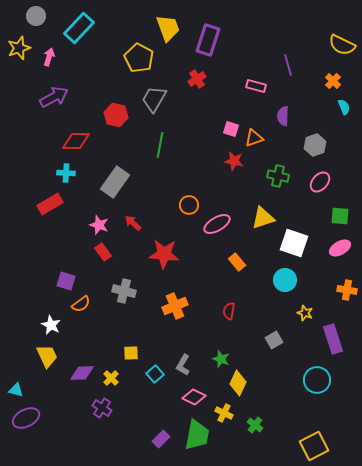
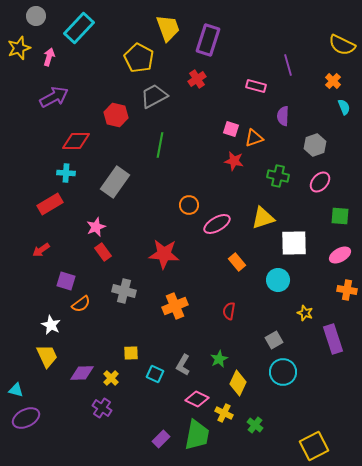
gray trapezoid at (154, 99): moved 3 px up; rotated 32 degrees clockwise
red arrow at (133, 223): moved 92 px left, 27 px down; rotated 78 degrees counterclockwise
pink star at (99, 225): moved 3 px left, 2 px down; rotated 30 degrees clockwise
white square at (294, 243): rotated 20 degrees counterclockwise
pink ellipse at (340, 248): moved 7 px down
cyan circle at (285, 280): moved 7 px left
green star at (221, 359): moved 2 px left; rotated 24 degrees clockwise
cyan square at (155, 374): rotated 24 degrees counterclockwise
cyan circle at (317, 380): moved 34 px left, 8 px up
pink diamond at (194, 397): moved 3 px right, 2 px down
